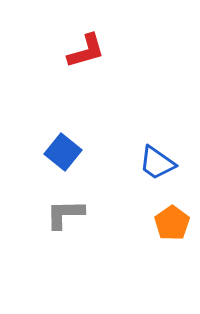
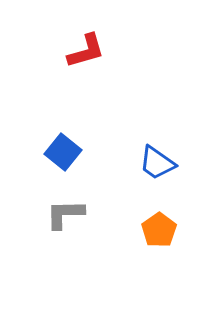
orange pentagon: moved 13 px left, 7 px down
